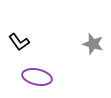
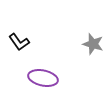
purple ellipse: moved 6 px right, 1 px down
